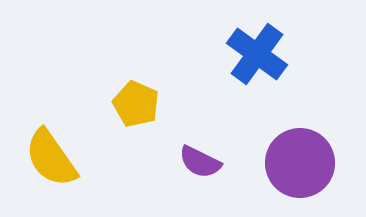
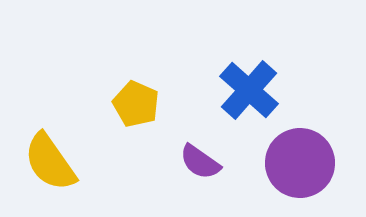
blue cross: moved 8 px left, 36 px down; rotated 6 degrees clockwise
yellow semicircle: moved 1 px left, 4 px down
purple semicircle: rotated 9 degrees clockwise
